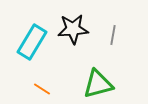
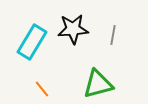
orange line: rotated 18 degrees clockwise
